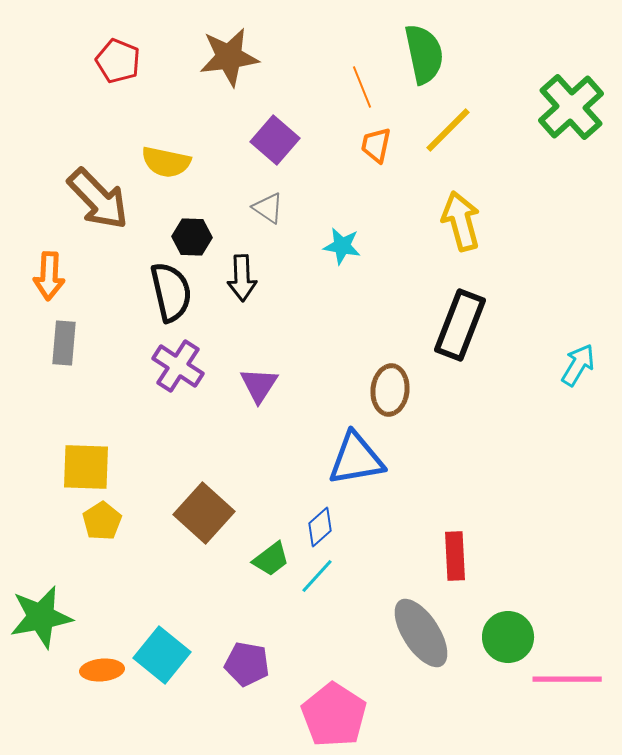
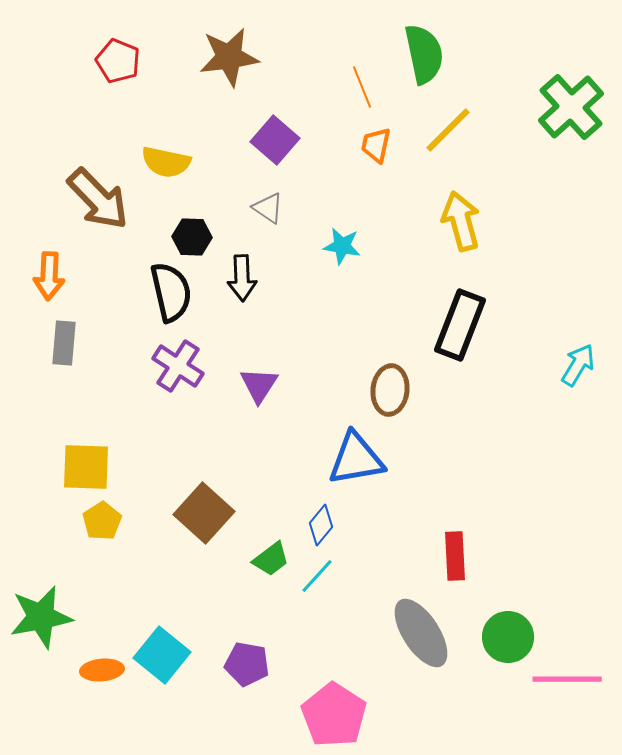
blue diamond: moved 1 px right, 2 px up; rotated 9 degrees counterclockwise
